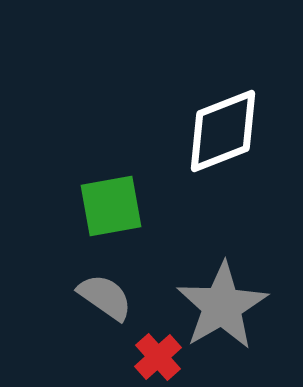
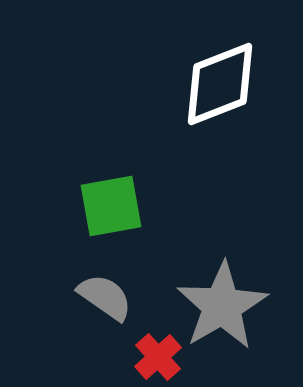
white diamond: moved 3 px left, 47 px up
